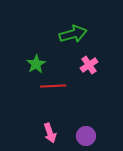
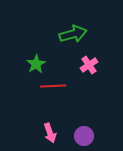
purple circle: moved 2 px left
